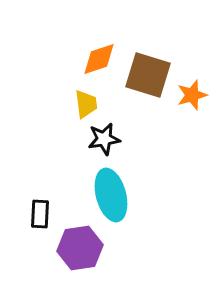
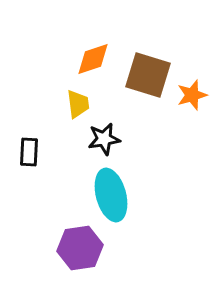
orange diamond: moved 6 px left
yellow trapezoid: moved 8 px left
black rectangle: moved 11 px left, 62 px up
